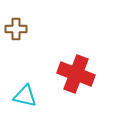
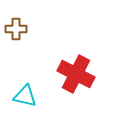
red cross: rotated 6 degrees clockwise
